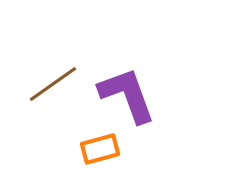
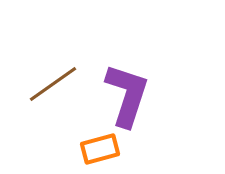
purple L-shape: rotated 38 degrees clockwise
